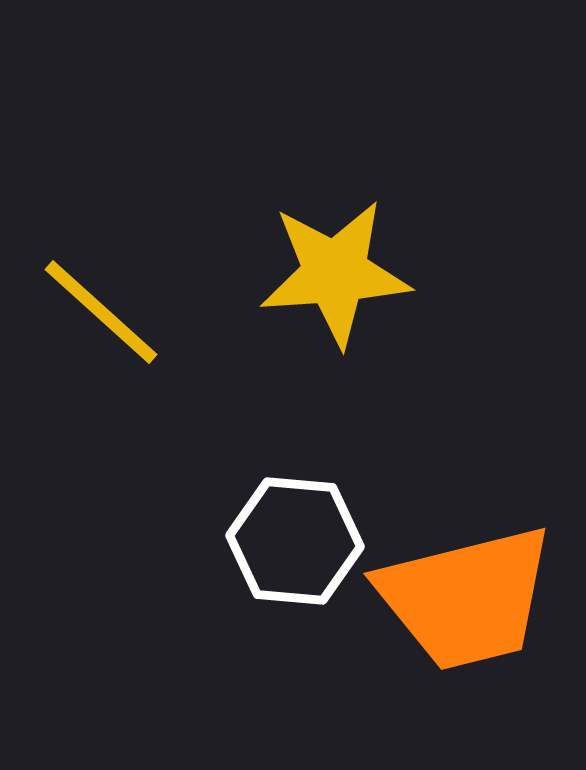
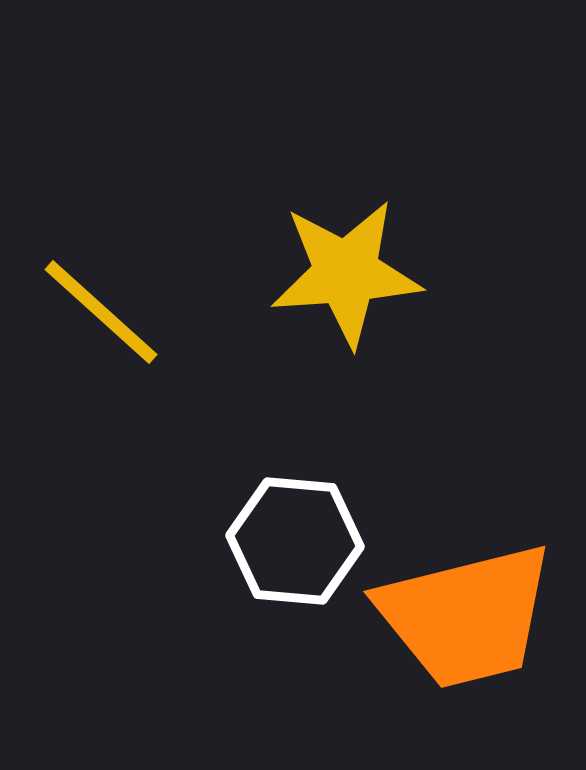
yellow star: moved 11 px right
orange trapezoid: moved 18 px down
